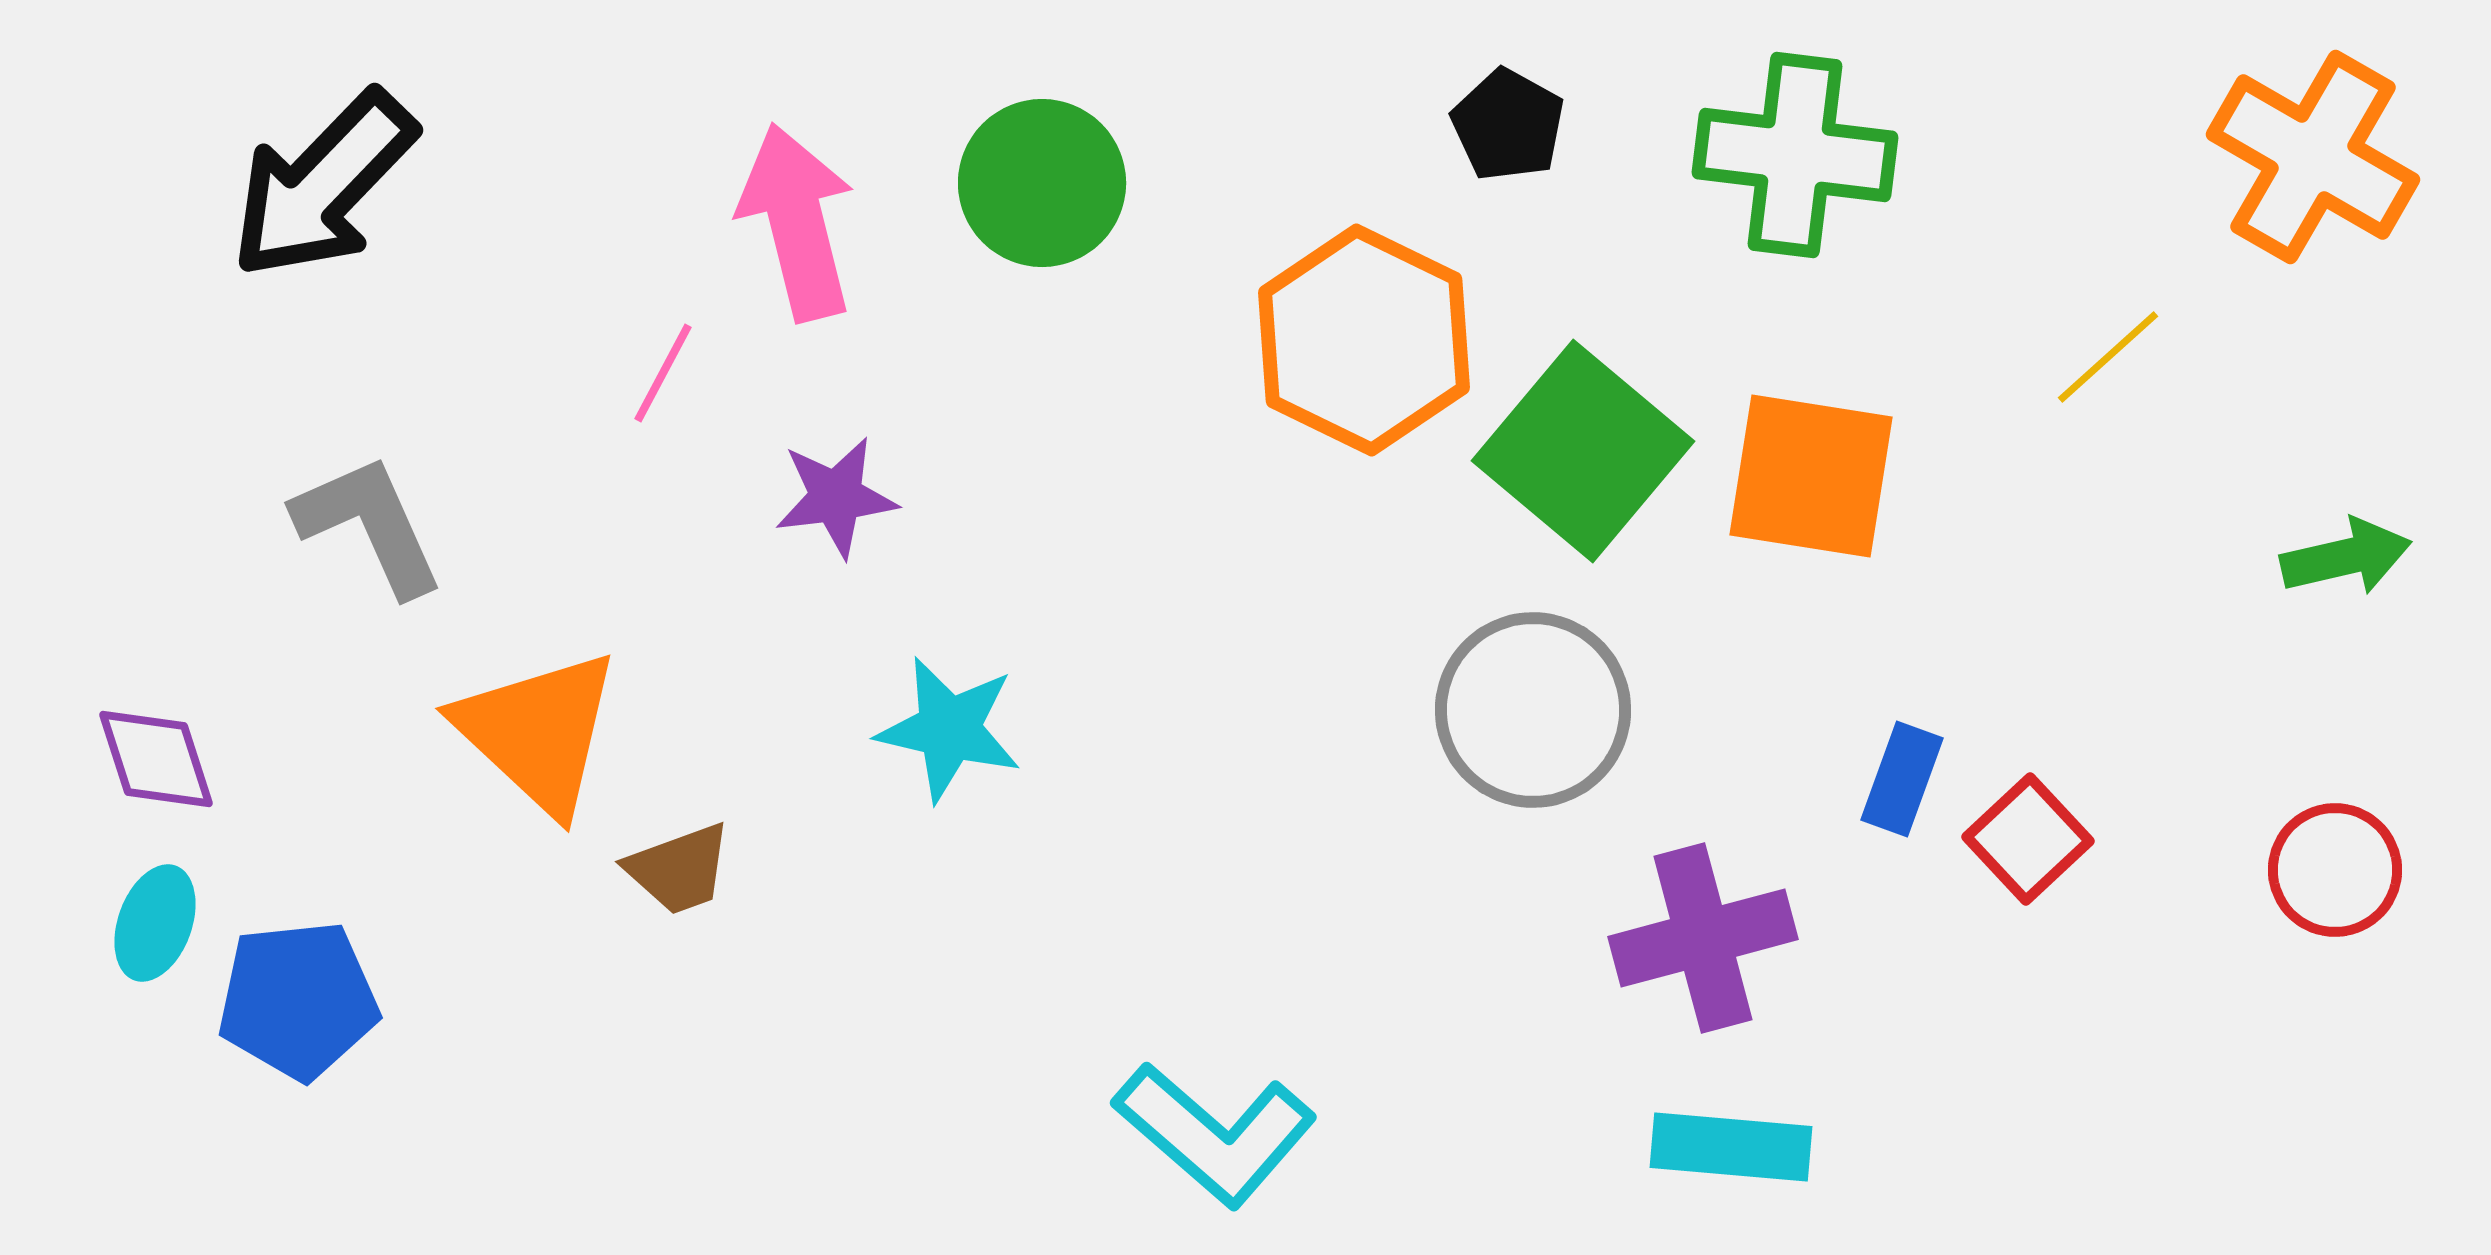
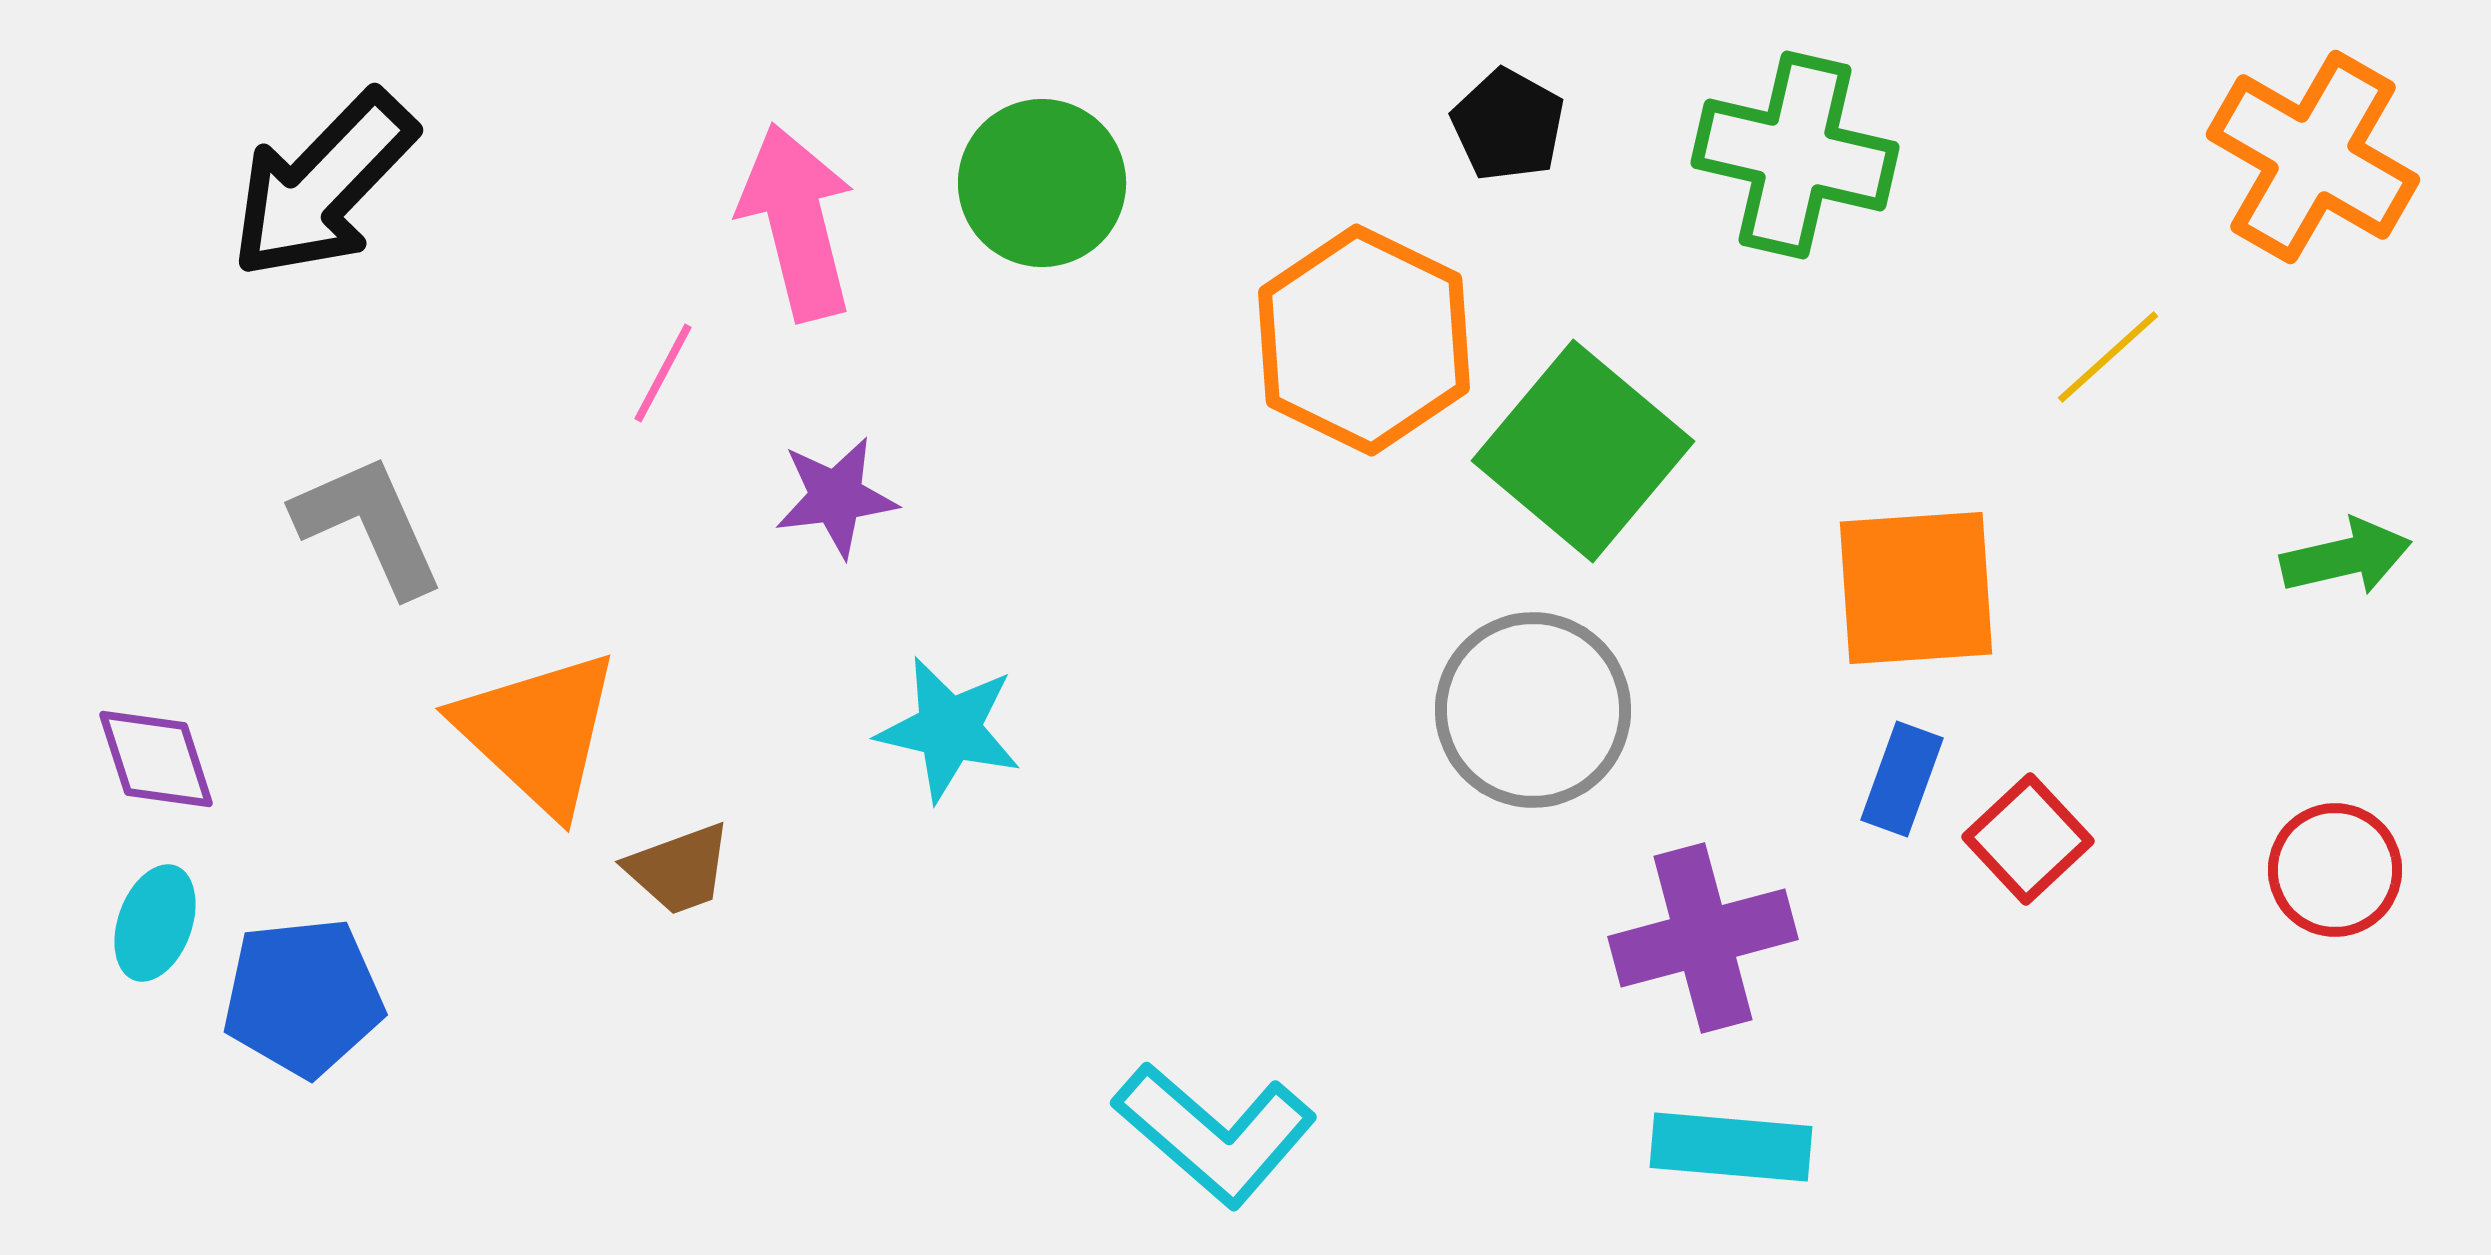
green cross: rotated 6 degrees clockwise
orange square: moved 105 px right, 112 px down; rotated 13 degrees counterclockwise
blue pentagon: moved 5 px right, 3 px up
